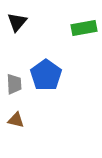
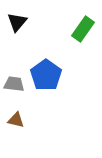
green rectangle: moved 1 px left, 1 px down; rotated 45 degrees counterclockwise
gray trapezoid: rotated 80 degrees counterclockwise
